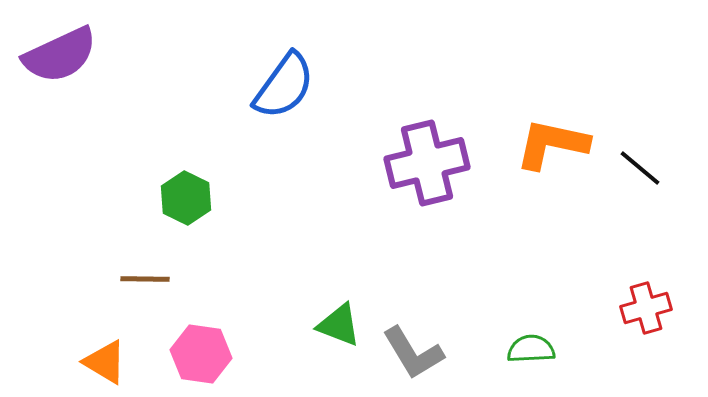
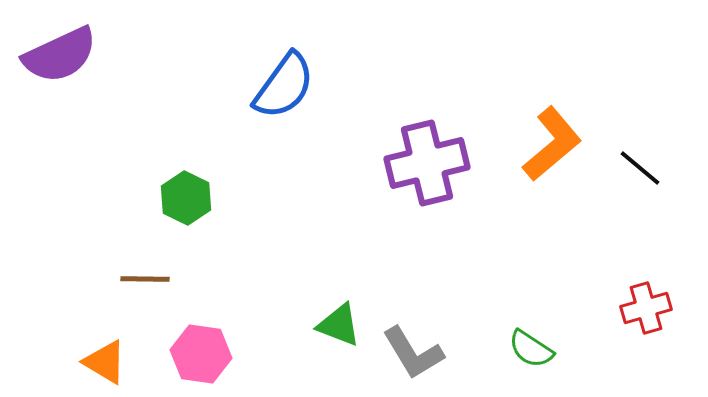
orange L-shape: rotated 128 degrees clockwise
green semicircle: rotated 144 degrees counterclockwise
